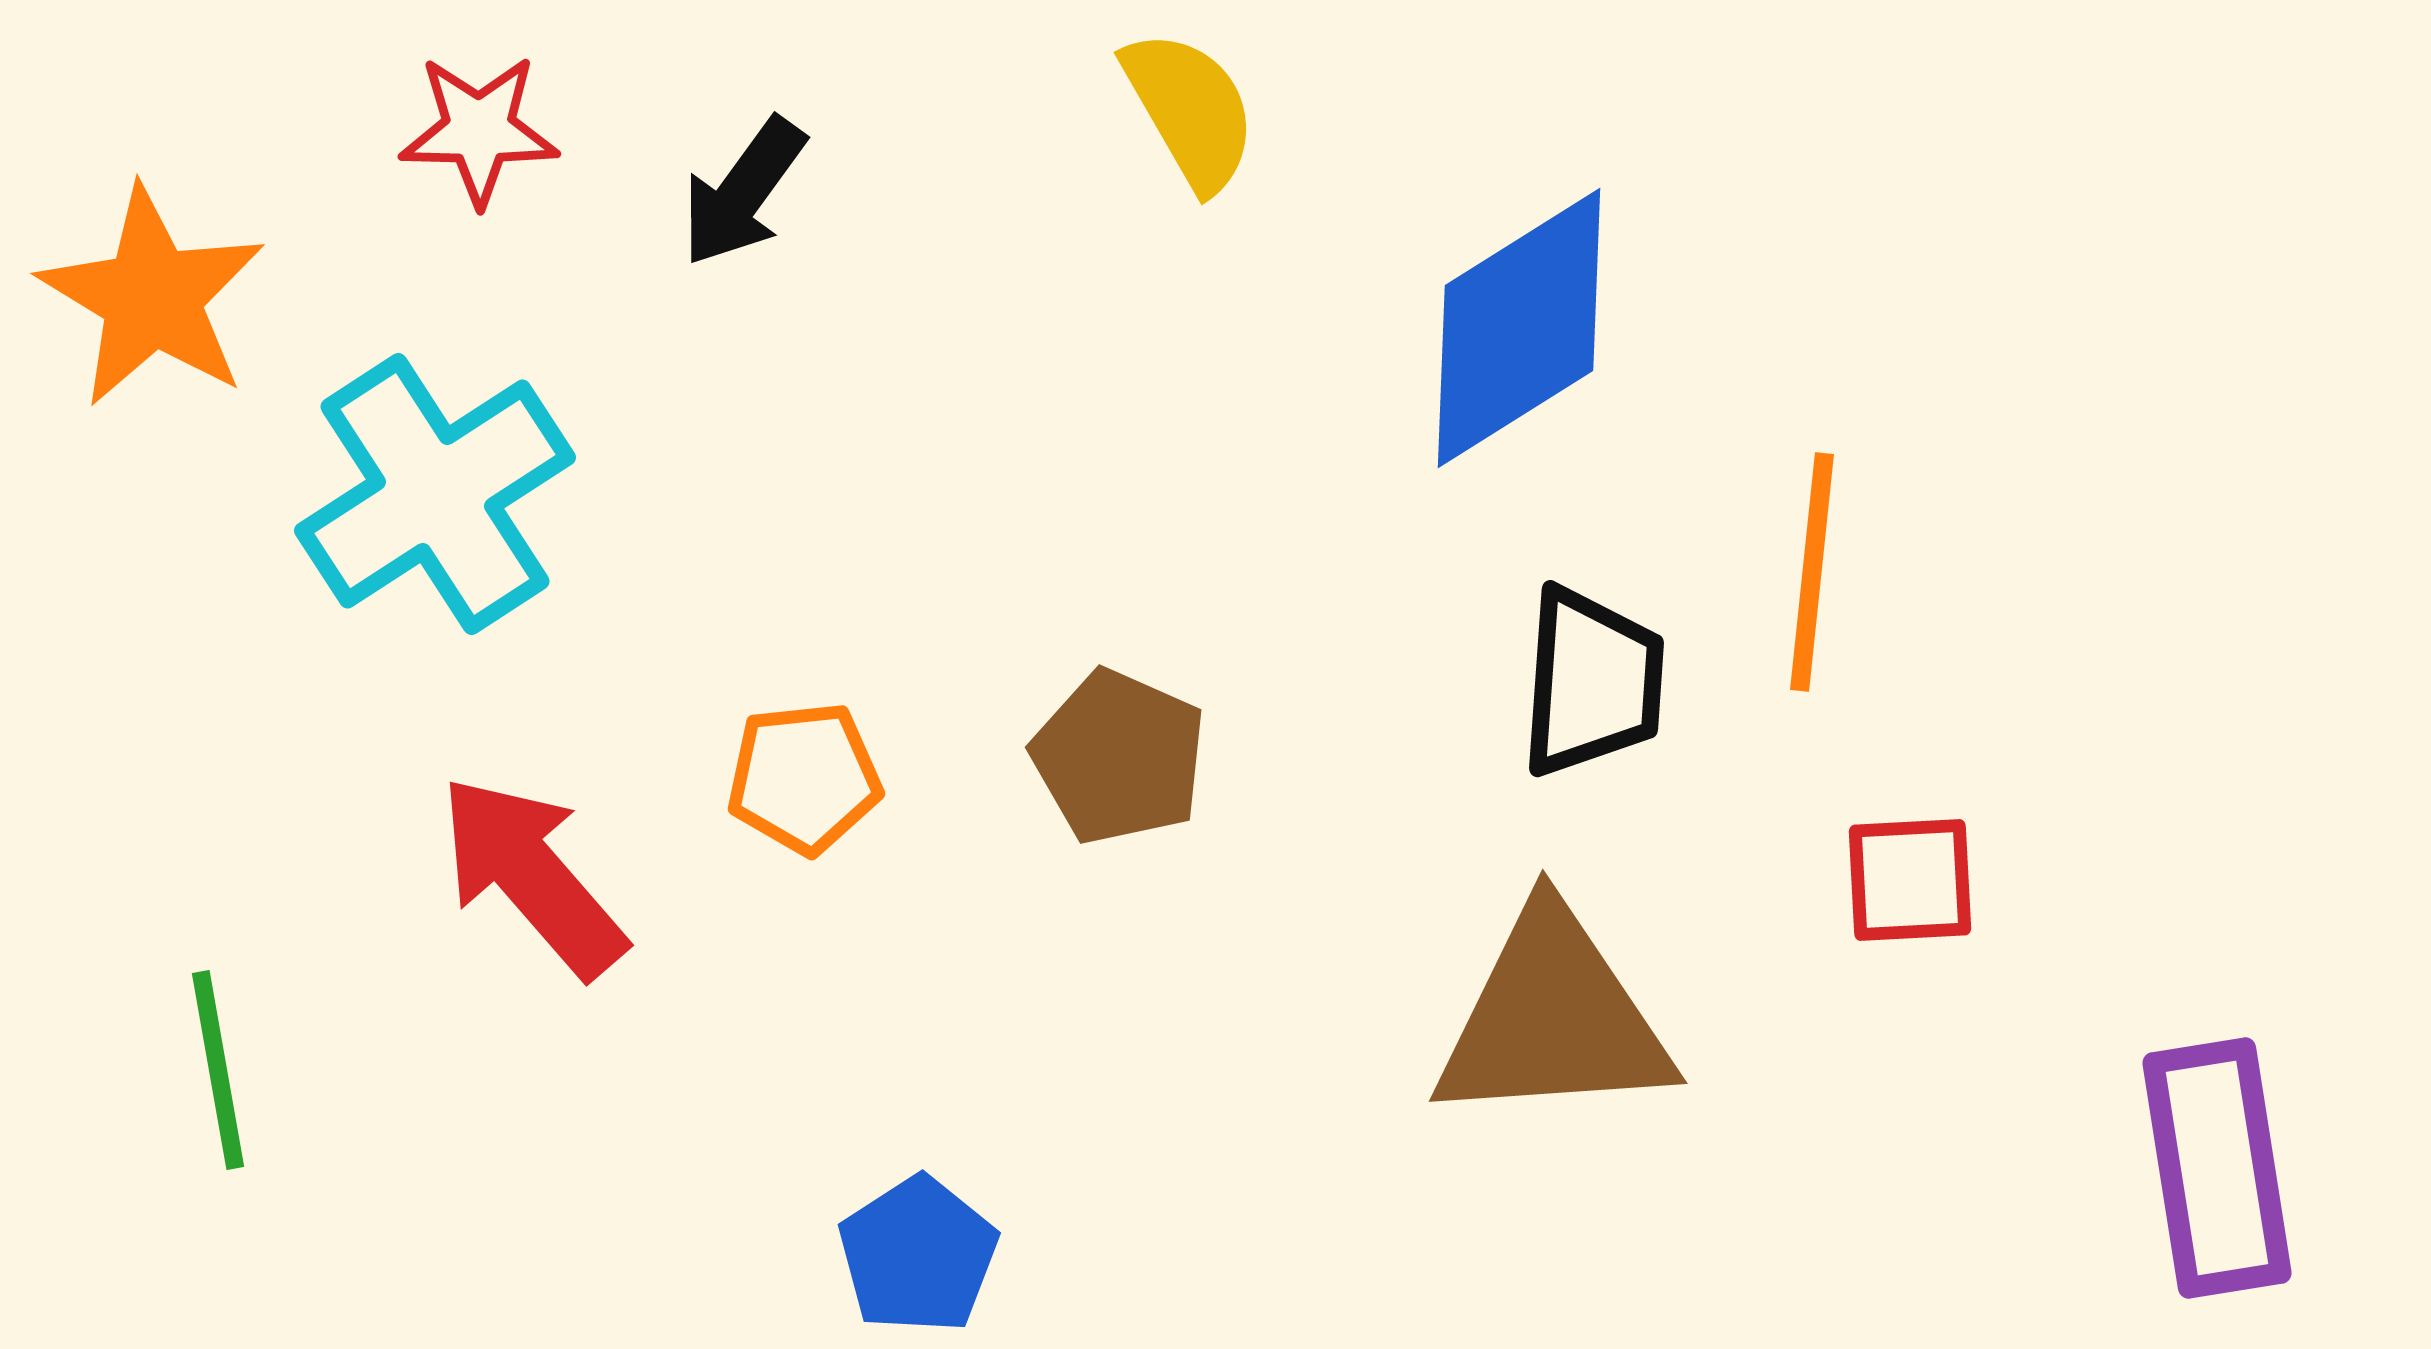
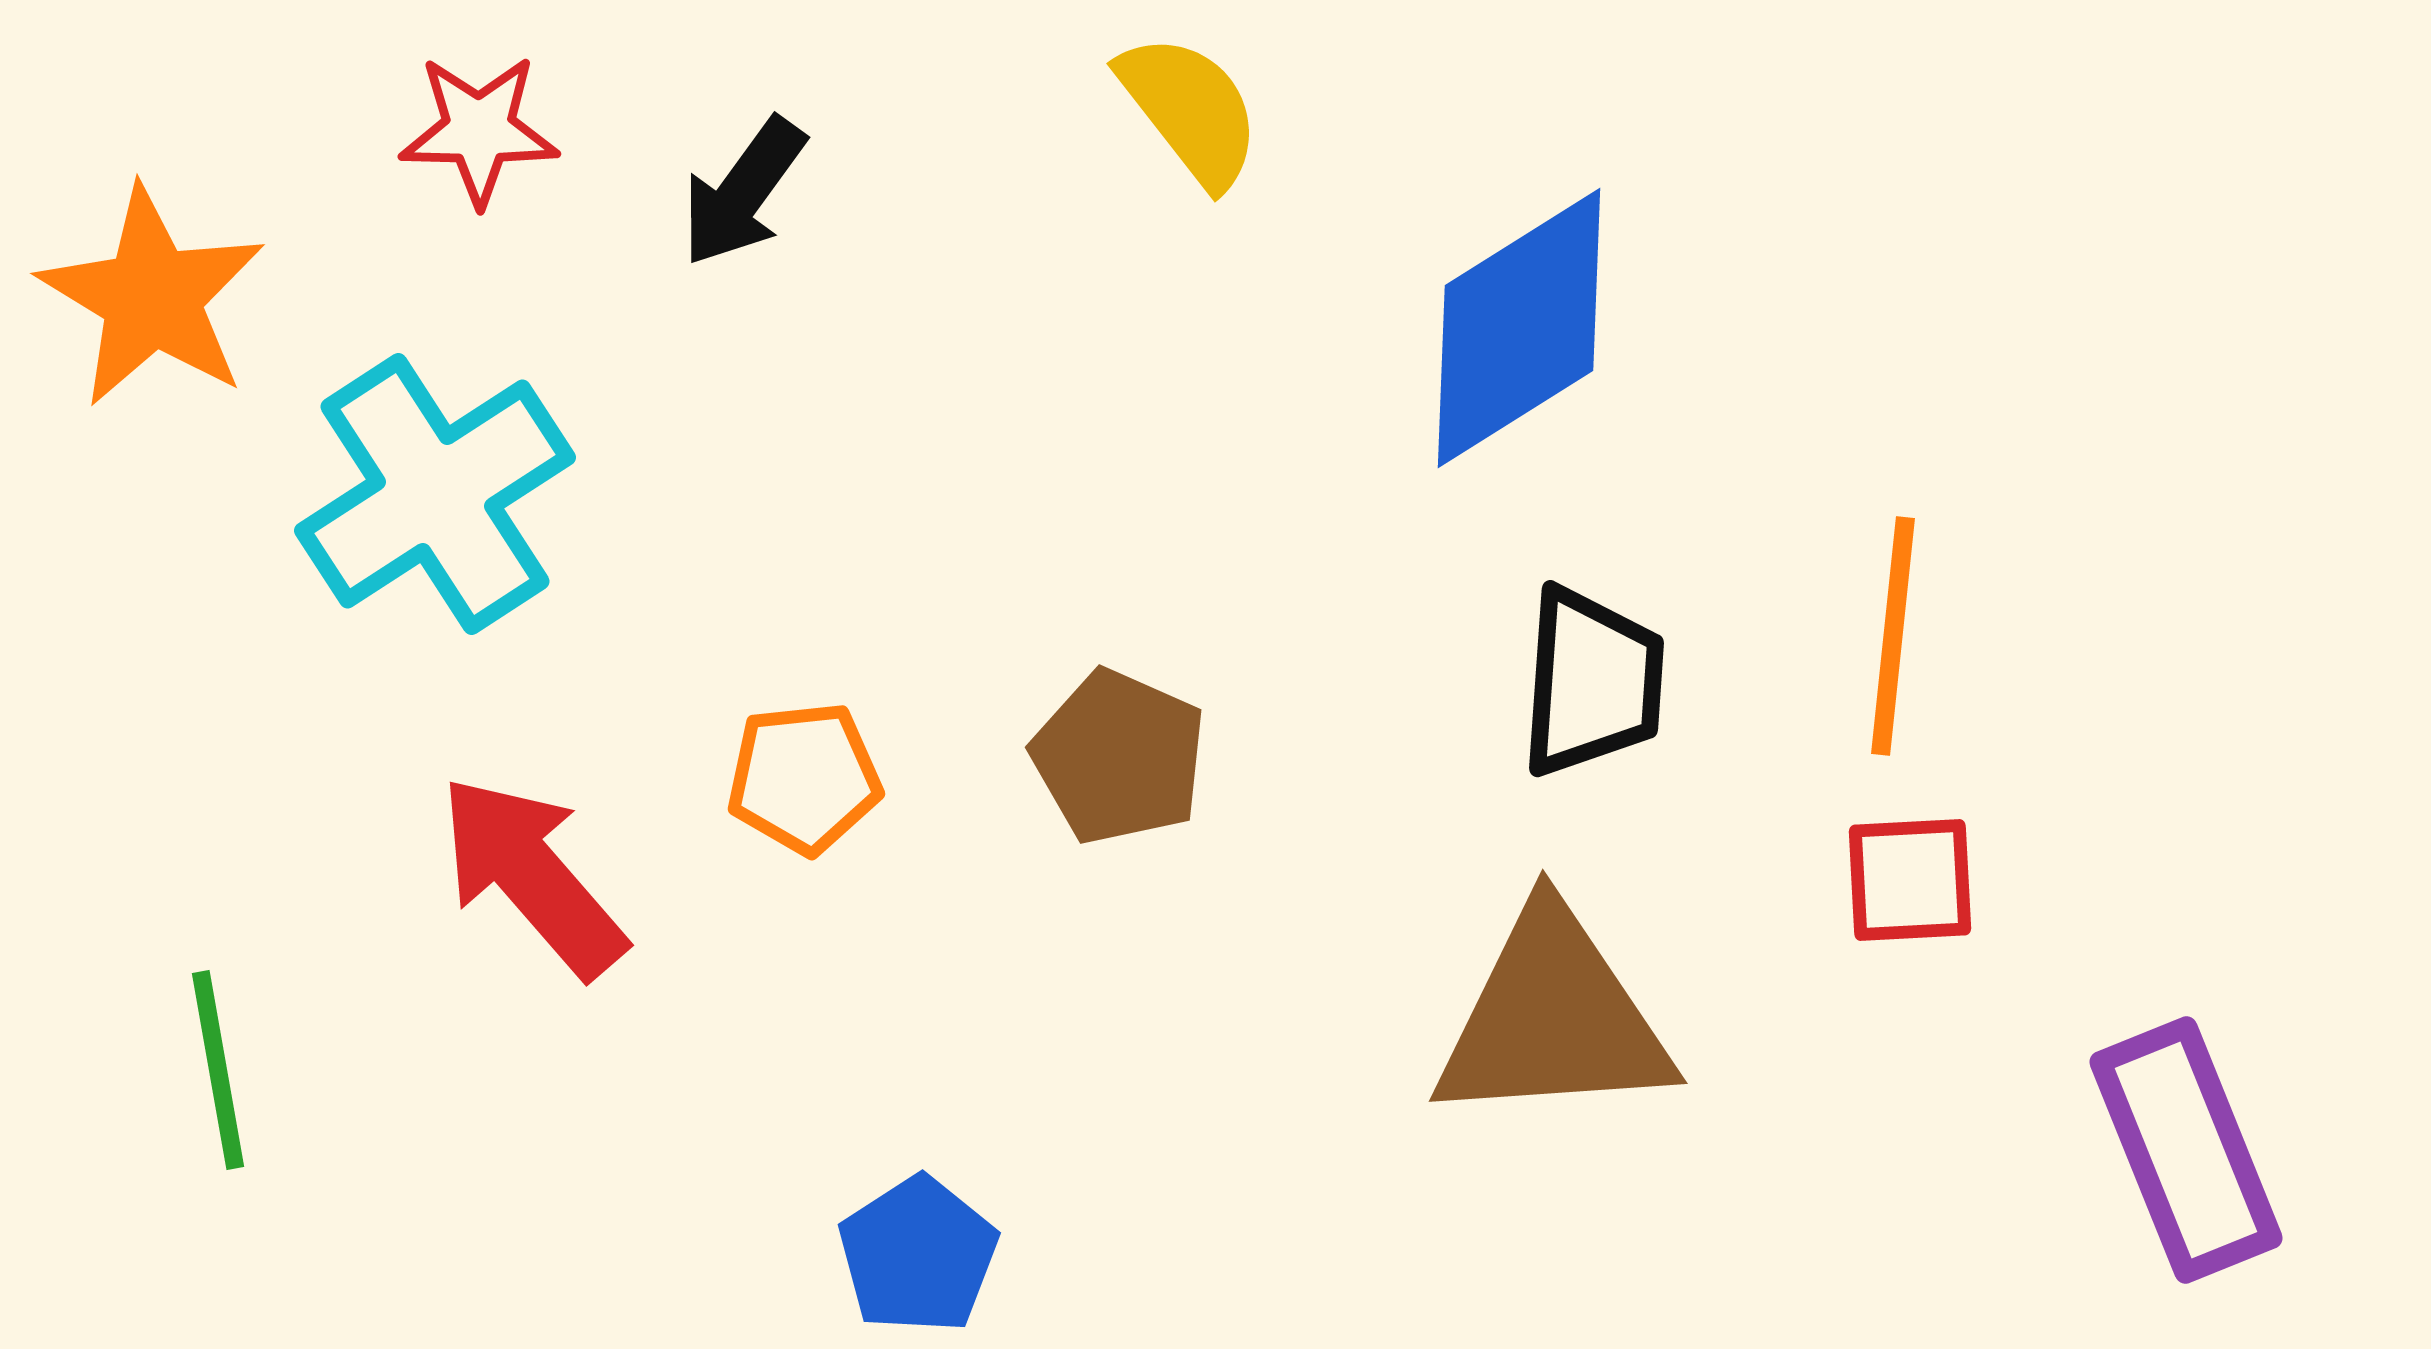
yellow semicircle: rotated 8 degrees counterclockwise
orange line: moved 81 px right, 64 px down
purple rectangle: moved 31 px left, 18 px up; rotated 13 degrees counterclockwise
